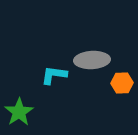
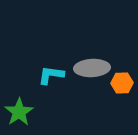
gray ellipse: moved 8 px down
cyan L-shape: moved 3 px left
